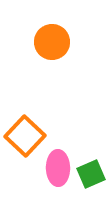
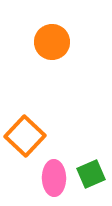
pink ellipse: moved 4 px left, 10 px down
